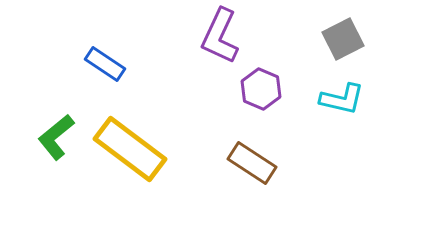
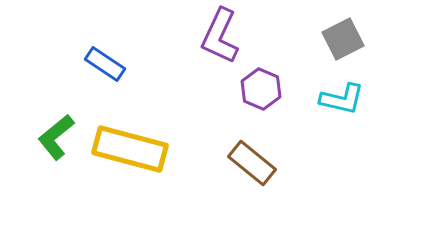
yellow rectangle: rotated 22 degrees counterclockwise
brown rectangle: rotated 6 degrees clockwise
